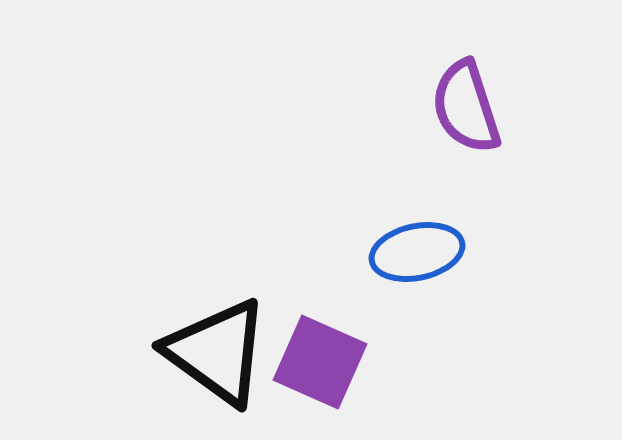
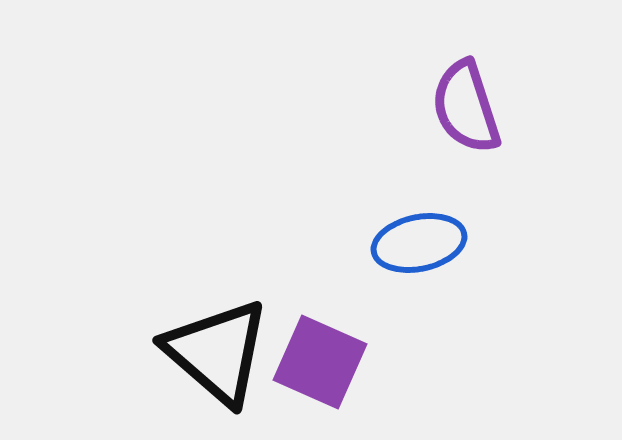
blue ellipse: moved 2 px right, 9 px up
black triangle: rotated 5 degrees clockwise
